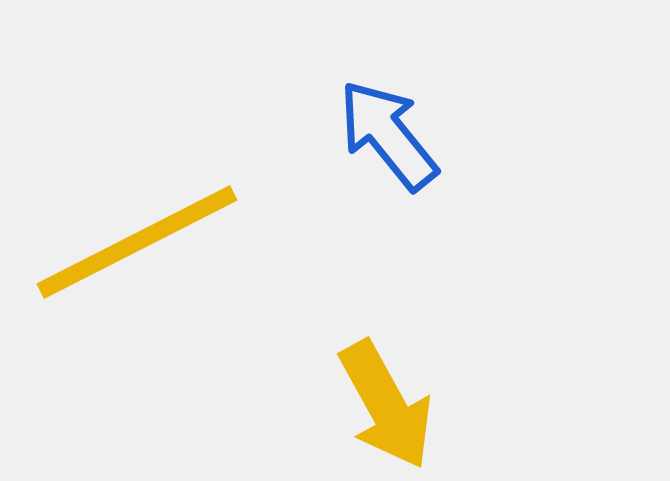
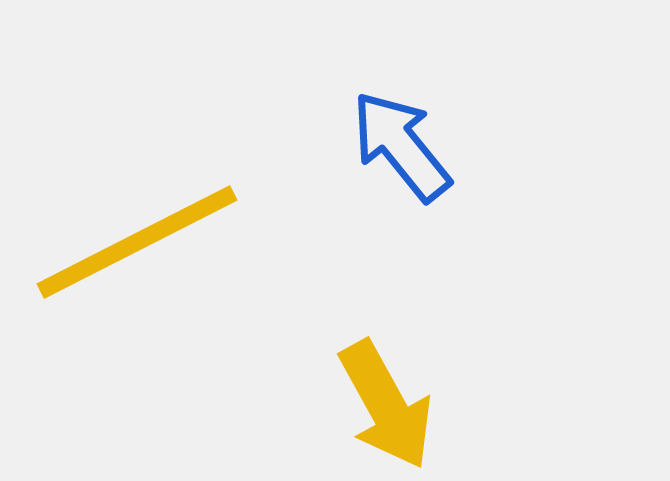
blue arrow: moved 13 px right, 11 px down
